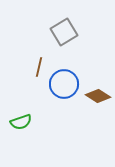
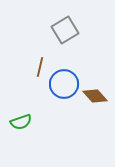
gray square: moved 1 px right, 2 px up
brown line: moved 1 px right
brown diamond: moved 3 px left; rotated 15 degrees clockwise
